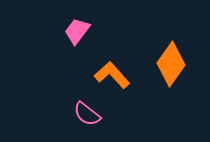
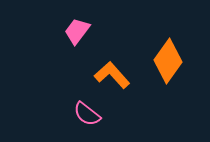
orange diamond: moved 3 px left, 3 px up
